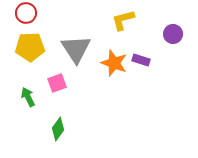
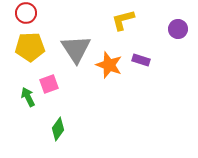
purple circle: moved 5 px right, 5 px up
orange star: moved 5 px left, 2 px down
pink square: moved 8 px left, 1 px down
